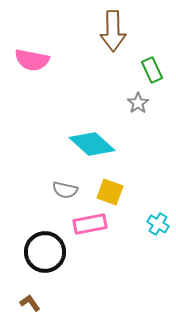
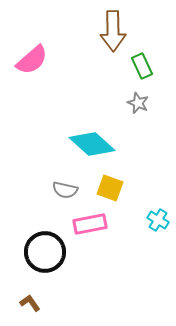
pink semicircle: rotated 52 degrees counterclockwise
green rectangle: moved 10 px left, 4 px up
gray star: rotated 15 degrees counterclockwise
yellow square: moved 4 px up
cyan cross: moved 4 px up
